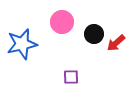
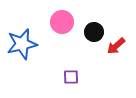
black circle: moved 2 px up
red arrow: moved 3 px down
